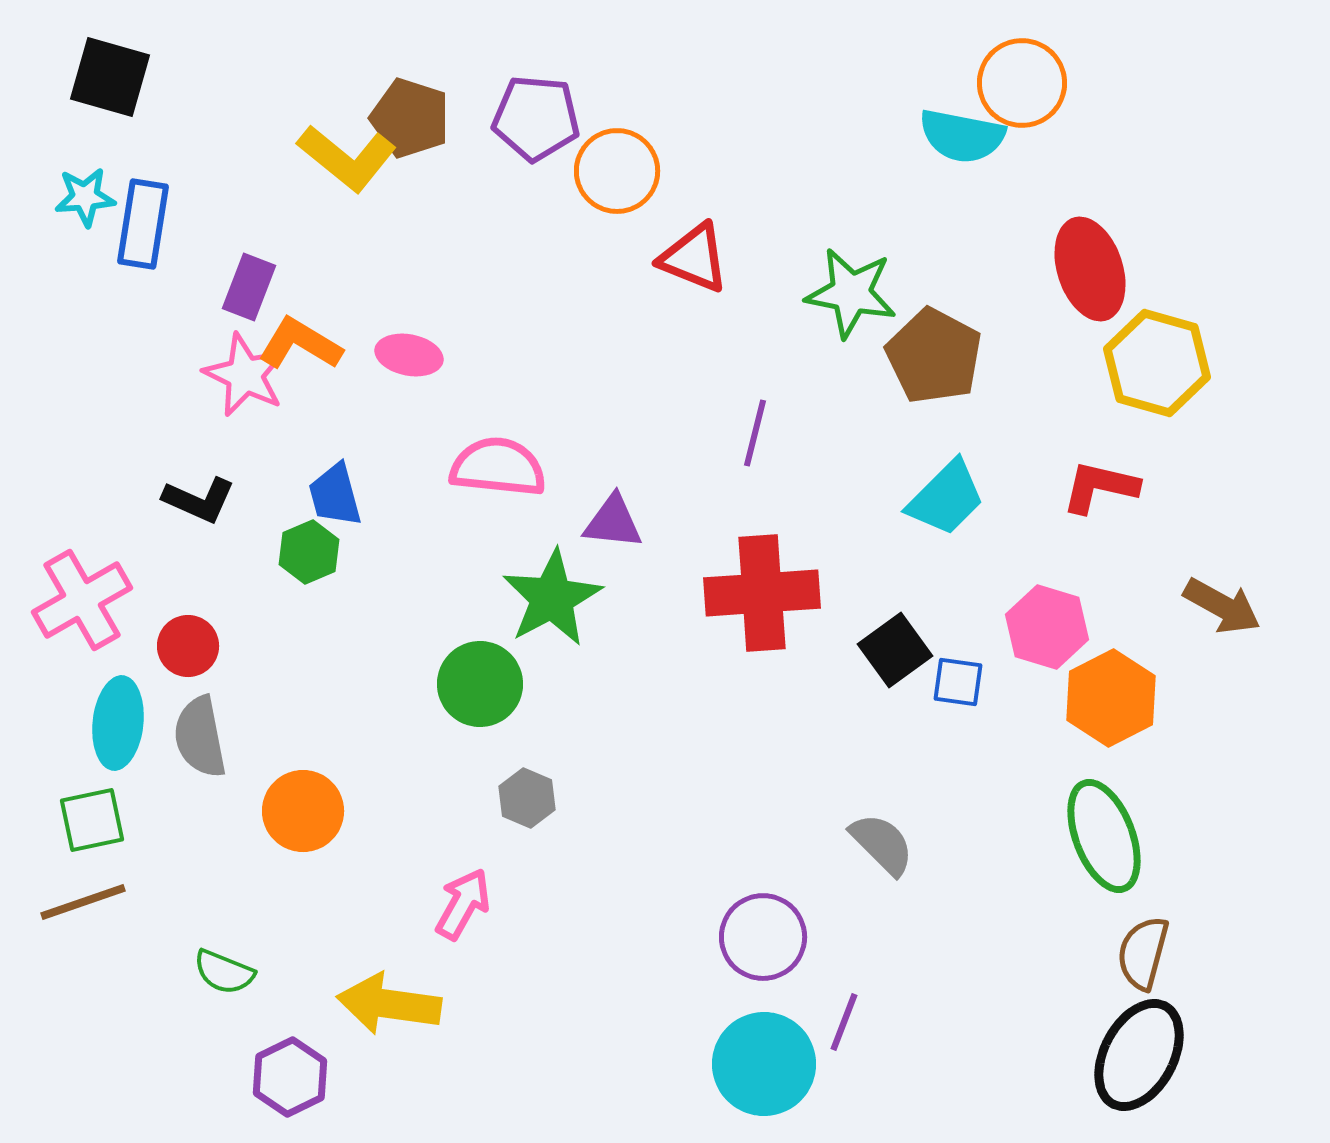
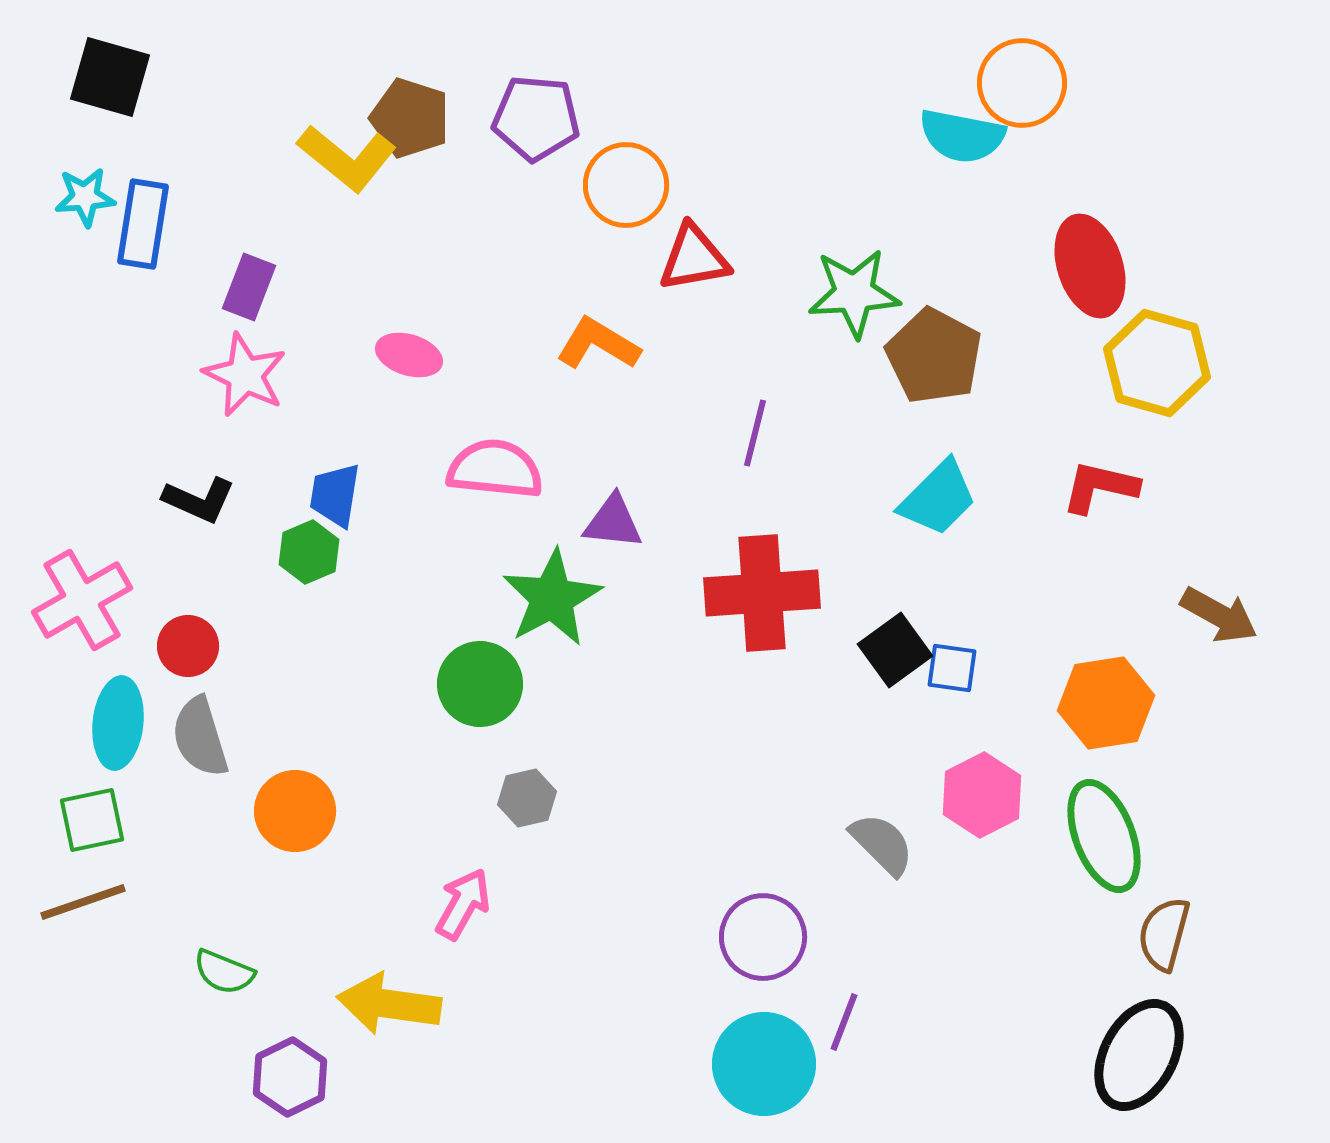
orange circle at (617, 171): moved 9 px right, 14 px down
red triangle at (694, 258): rotated 32 degrees counterclockwise
red ellipse at (1090, 269): moved 3 px up
green star at (851, 293): moved 3 px right; rotated 14 degrees counterclockwise
orange L-shape at (300, 344): moved 298 px right
pink ellipse at (409, 355): rotated 6 degrees clockwise
pink semicircle at (498, 467): moved 3 px left, 2 px down
blue trapezoid at (335, 495): rotated 24 degrees clockwise
cyan trapezoid at (946, 498): moved 8 px left
brown arrow at (1222, 606): moved 3 px left, 9 px down
pink hexagon at (1047, 627): moved 65 px left, 168 px down; rotated 16 degrees clockwise
blue square at (958, 682): moved 6 px left, 14 px up
orange hexagon at (1111, 698): moved 5 px left, 5 px down; rotated 18 degrees clockwise
gray semicircle at (200, 737): rotated 6 degrees counterclockwise
gray hexagon at (527, 798): rotated 24 degrees clockwise
orange circle at (303, 811): moved 8 px left
brown semicircle at (1143, 953): moved 21 px right, 19 px up
